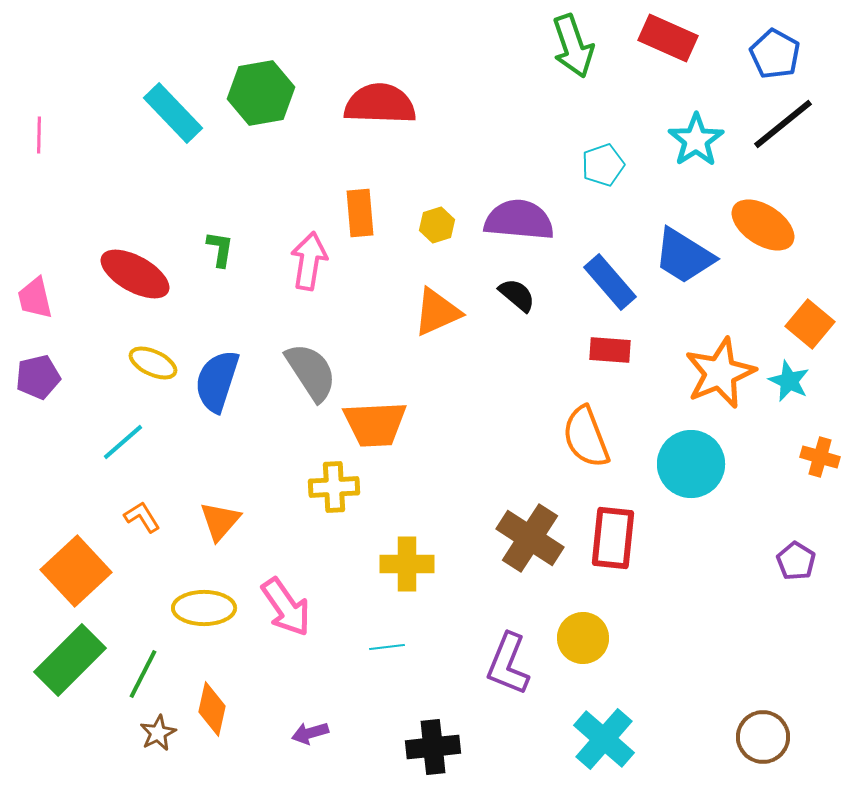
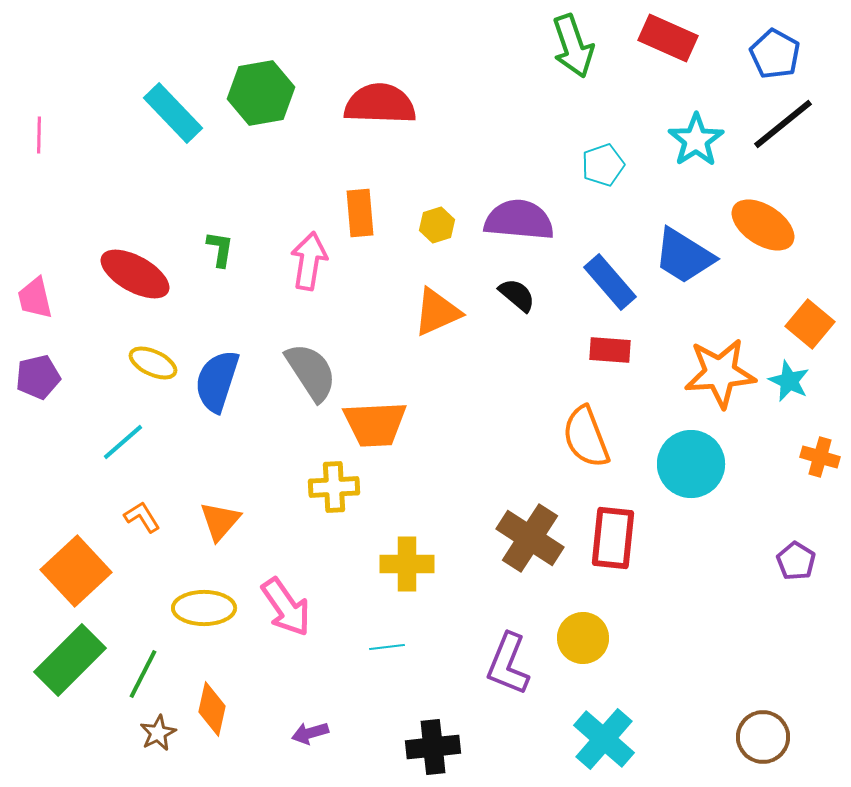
orange star at (720, 373): rotated 18 degrees clockwise
